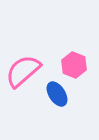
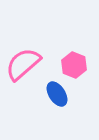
pink semicircle: moved 7 px up
